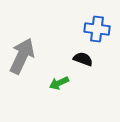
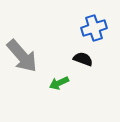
blue cross: moved 3 px left, 1 px up; rotated 25 degrees counterclockwise
gray arrow: rotated 114 degrees clockwise
